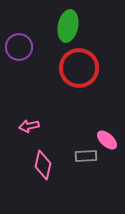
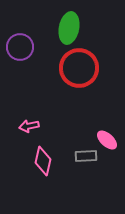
green ellipse: moved 1 px right, 2 px down
purple circle: moved 1 px right
pink diamond: moved 4 px up
